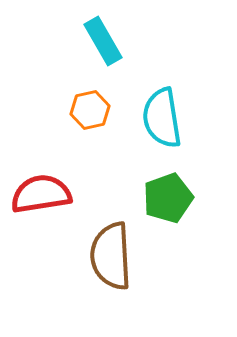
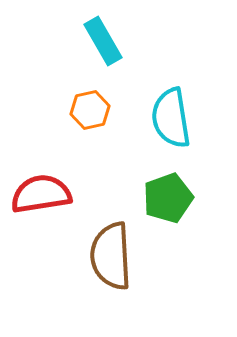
cyan semicircle: moved 9 px right
